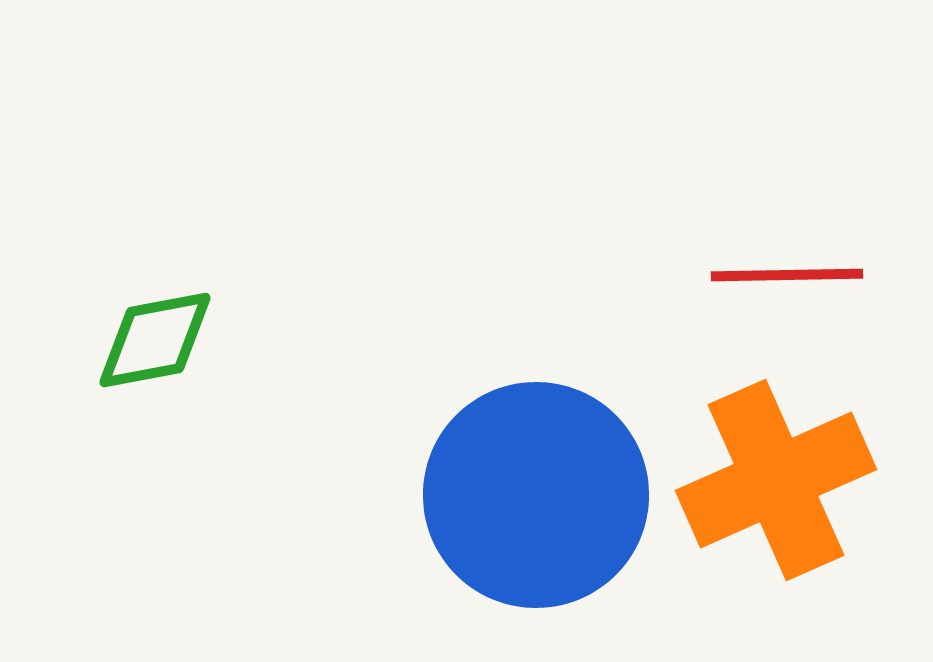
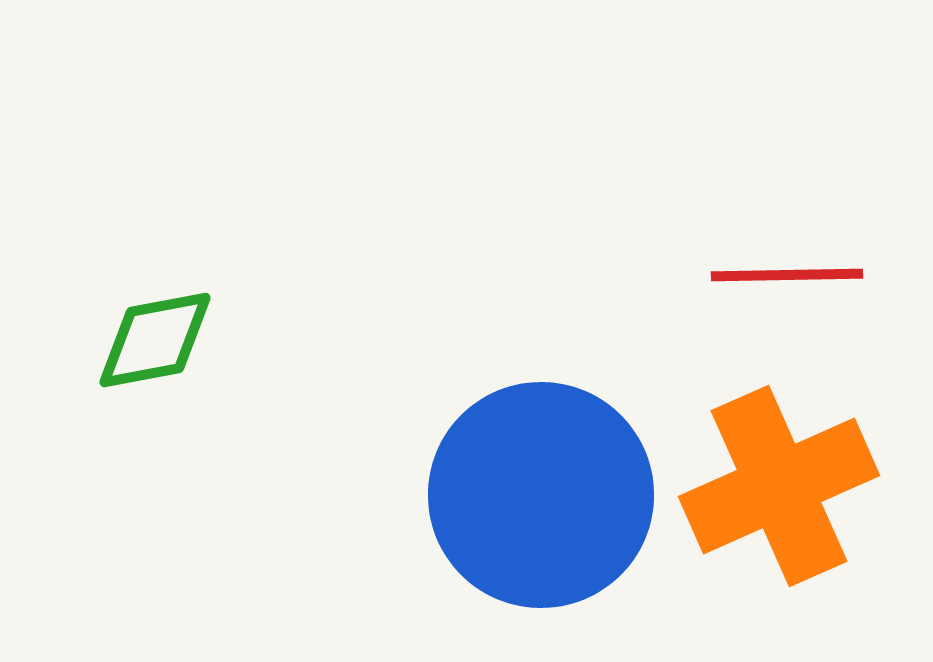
orange cross: moved 3 px right, 6 px down
blue circle: moved 5 px right
